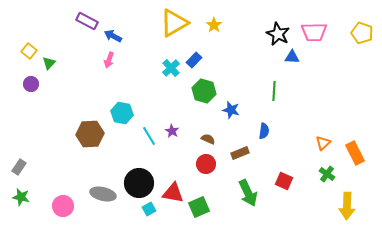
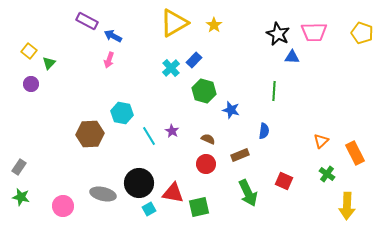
orange triangle: moved 2 px left, 2 px up
brown rectangle: moved 2 px down
green square: rotated 10 degrees clockwise
